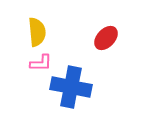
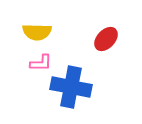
yellow semicircle: rotated 96 degrees clockwise
red ellipse: moved 1 px down
